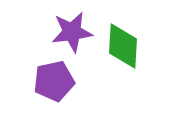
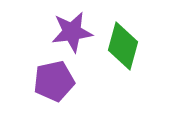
green diamond: rotated 12 degrees clockwise
